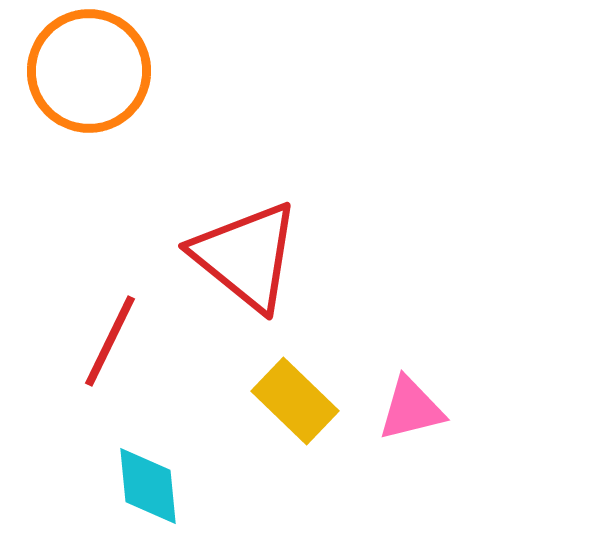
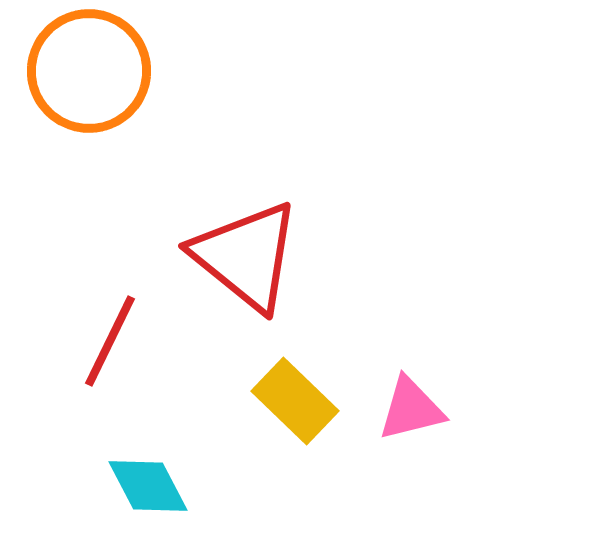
cyan diamond: rotated 22 degrees counterclockwise
